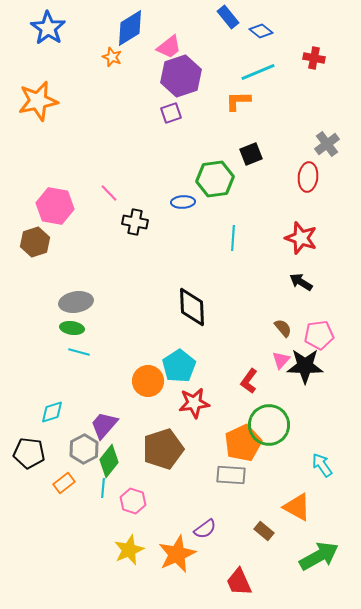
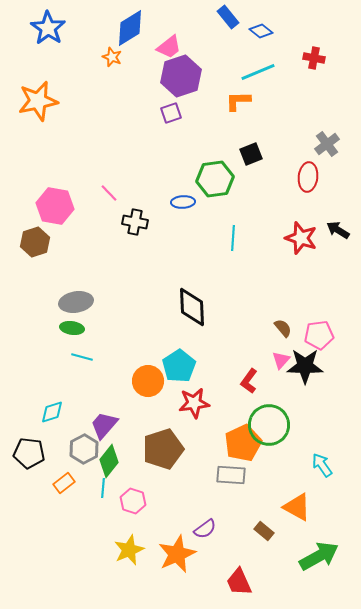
black arrow at (301, 282): moved 37 px right, 52 px up
cyan line at (79, 352): moved 3 px right, 5 px down
